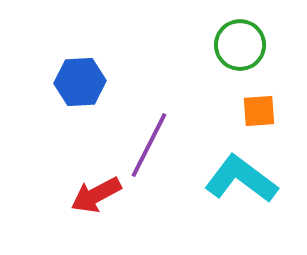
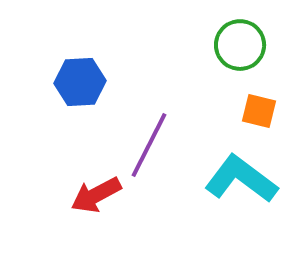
orange square: rotated 18 degrees clockwise
